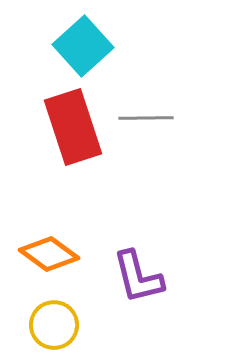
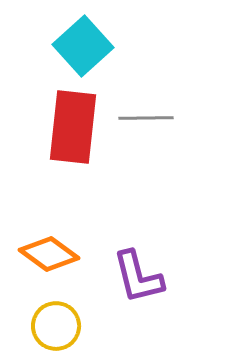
red rectangle: rotated 24 degrees clockwise
yellow circle: moved 2 px right, 1 px down
